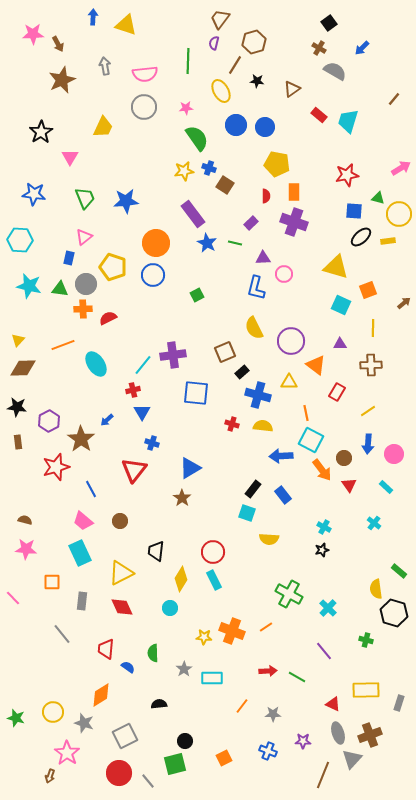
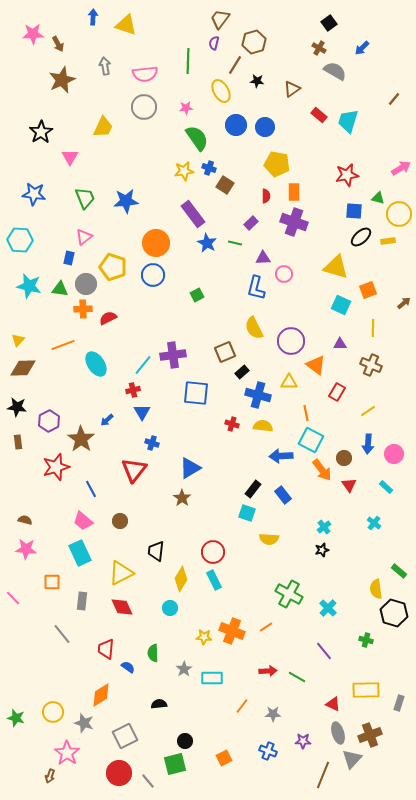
brown cross at (371, 365): rotated 25 degrees clockwise
cyan cross at (324, 527): rotated 24 degrees clockwise
